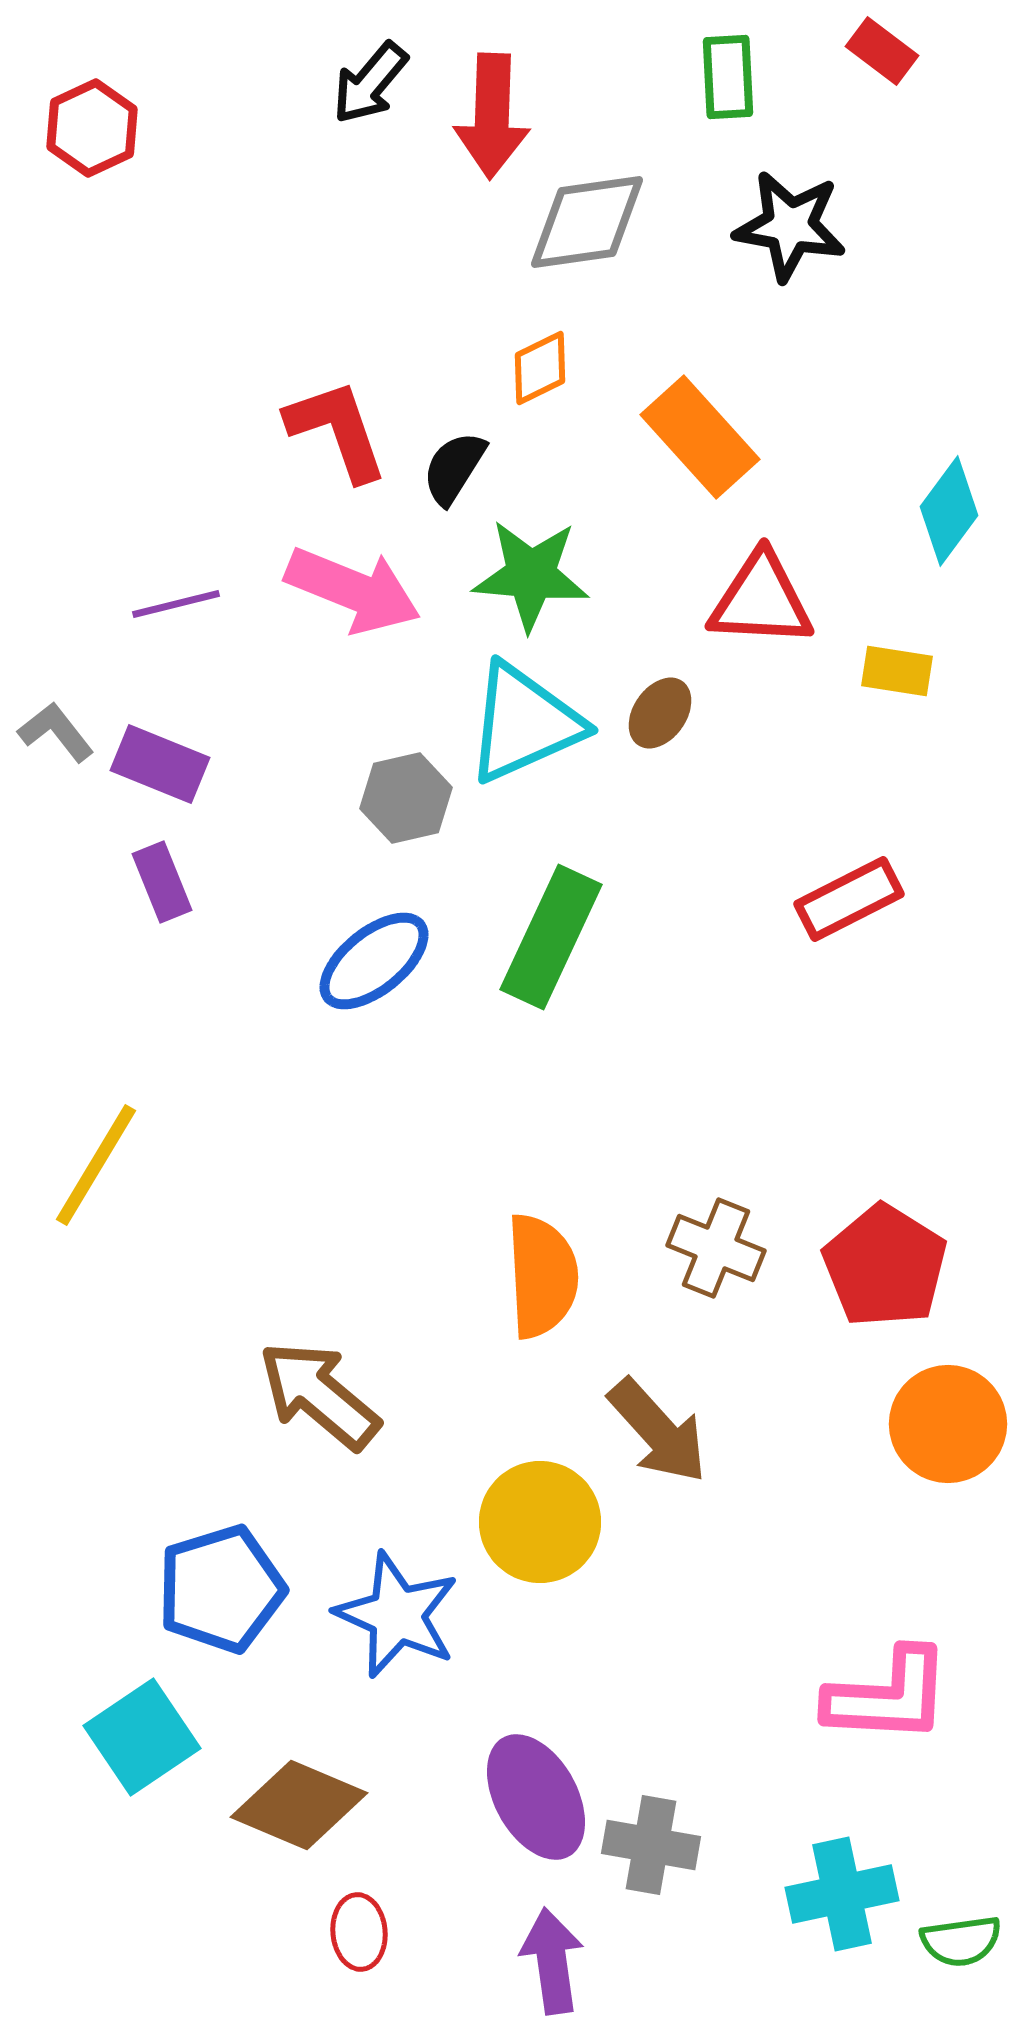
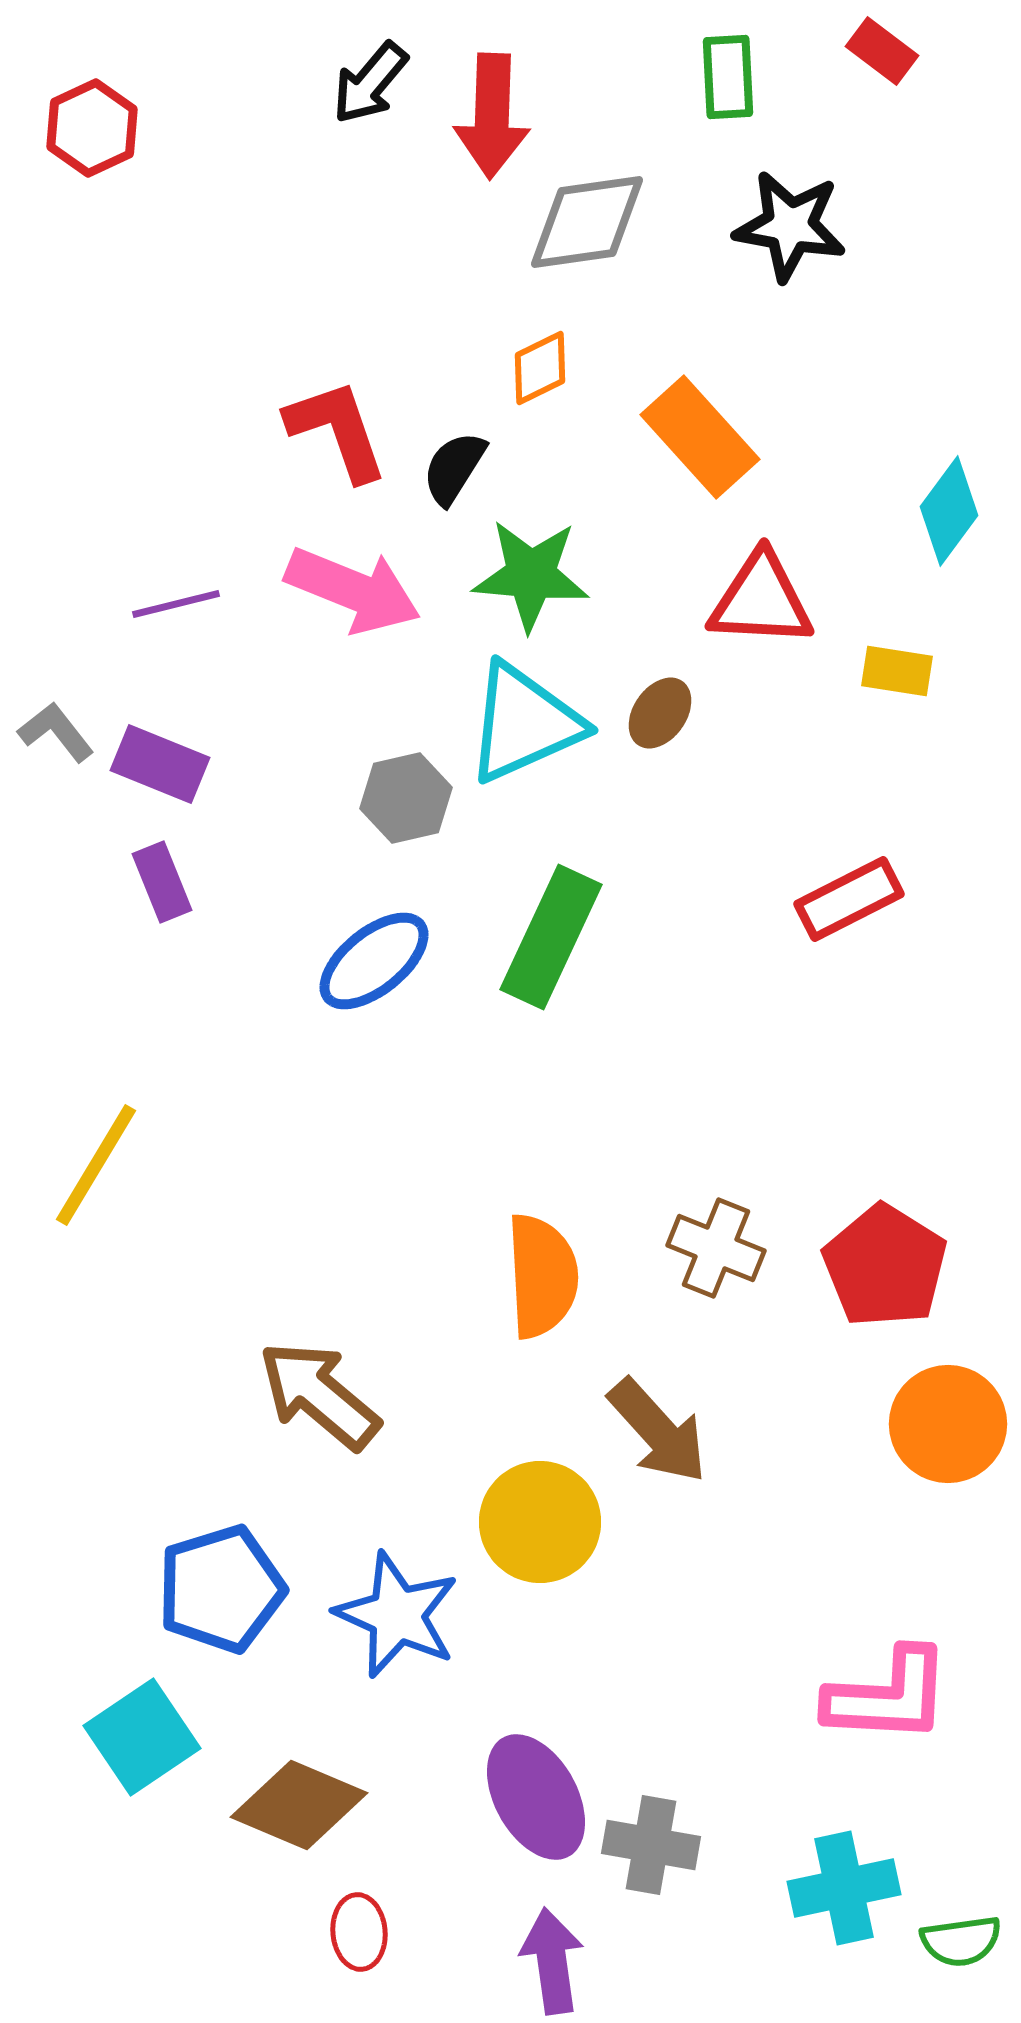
cyan cross at (842, 1894): moved 2 px right, 6 px up
